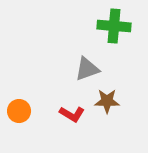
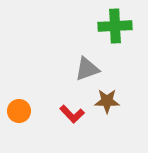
green cross: moved 1 px right; rotated 8 degrees counterclockwise
red L-shape: rotated 15 degrees clockwise
